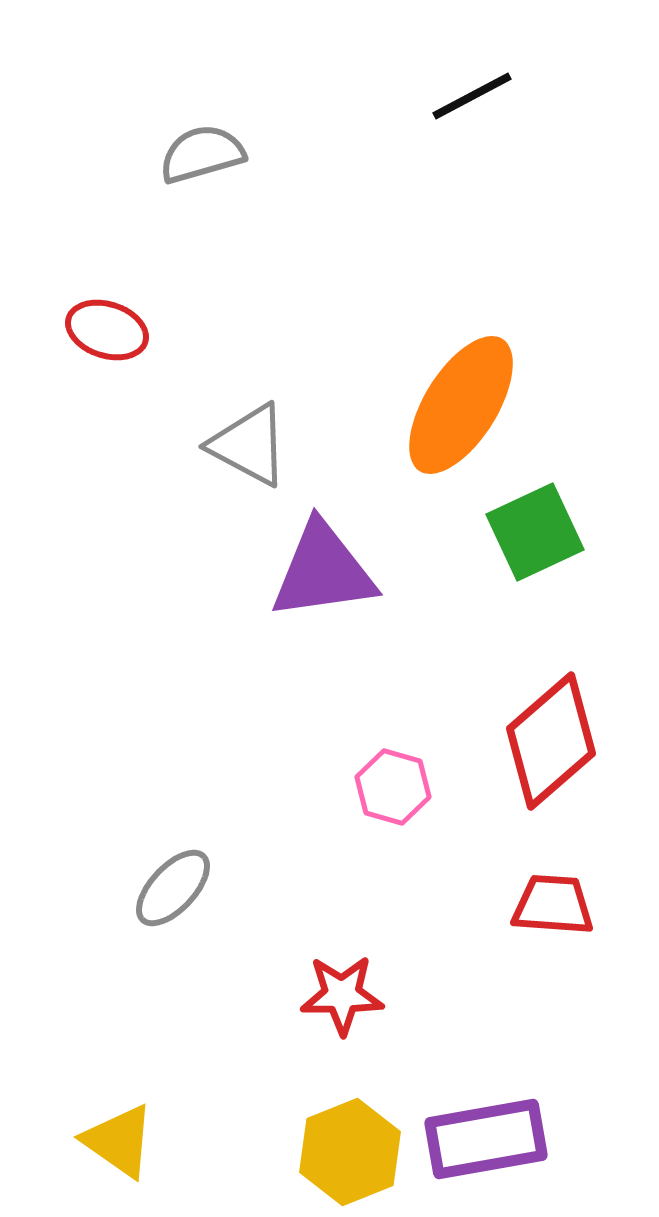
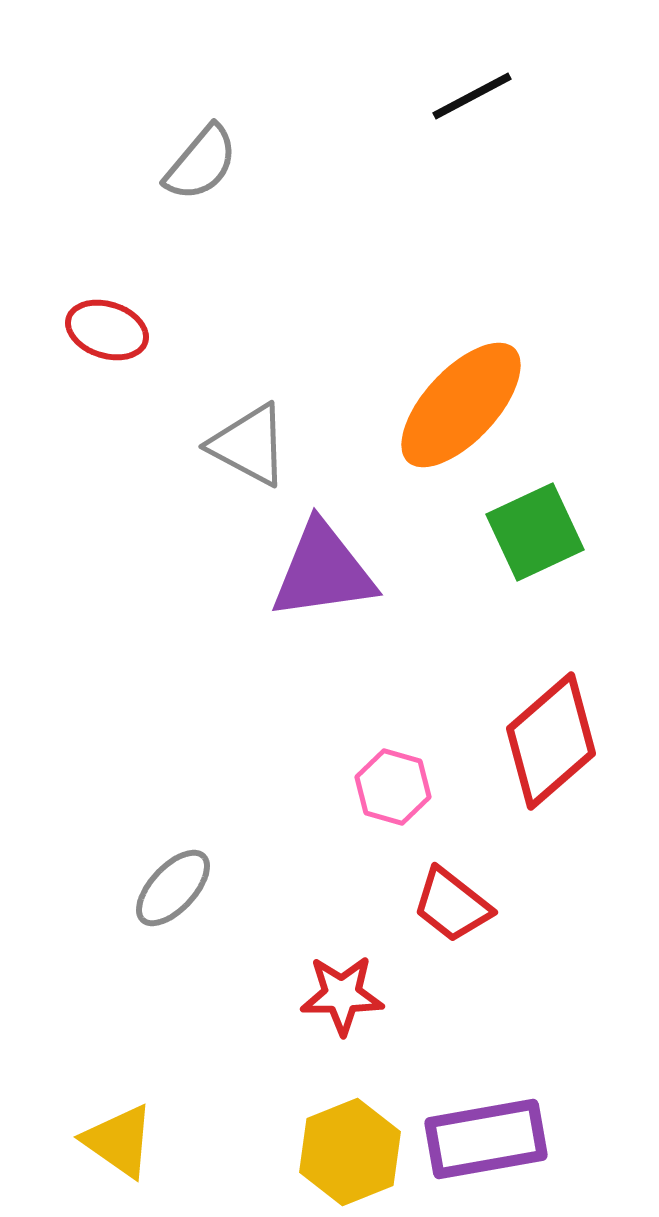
gray semicircle: moved 1 px left, 9 px down; rotated 146 degrees clockwise
orange ellipse: rotated 11 degrees clockwise
red trapezoid: moved 101 px left; rotated 146 degrees counterclockwise
